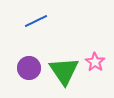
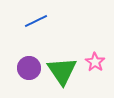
green triangle: moved 2 px left
